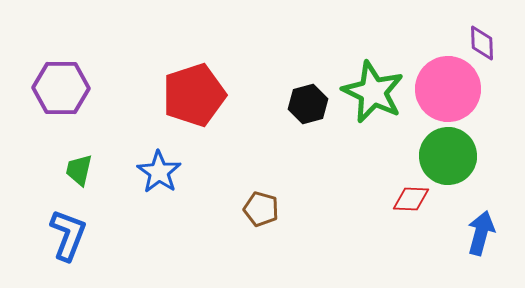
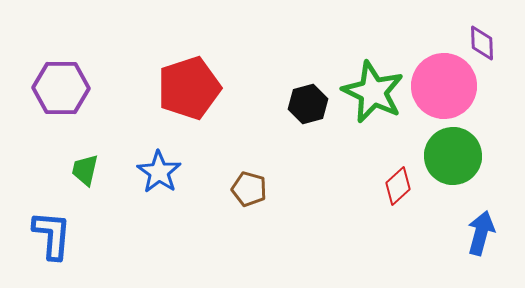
pink circle: moved 4 px left, 3 px up
red pentagon: moved 5 px left, 7 px up
green circle: moved 5 px right
green trapezoid: moved 6 px right
red diamond: moved 13 px left, 13 px up; rotated 45 degrees counterclockwise
brown pentagon: moved 12 px left, 20 px up
blue L-shape: moved 16 px left; rotated 16 degrees counterclockwise
